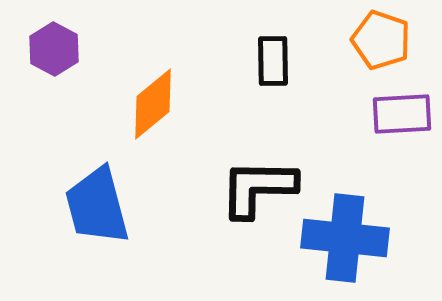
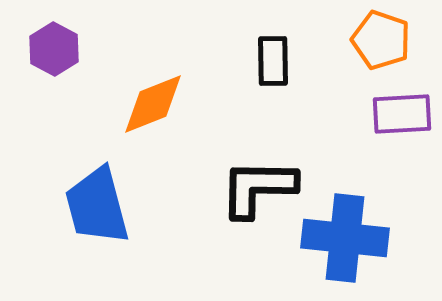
orange diamond: rotated 18 degrees clockwise
